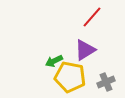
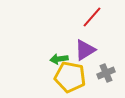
green arrow: moved 5 px right, 2 px up; rotated 18 degrees clockwise
gray cross: moved 9 px up
